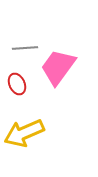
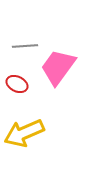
gray line: moved 2 px up
red ellipse: rotated 40 degrees counterclockwise
